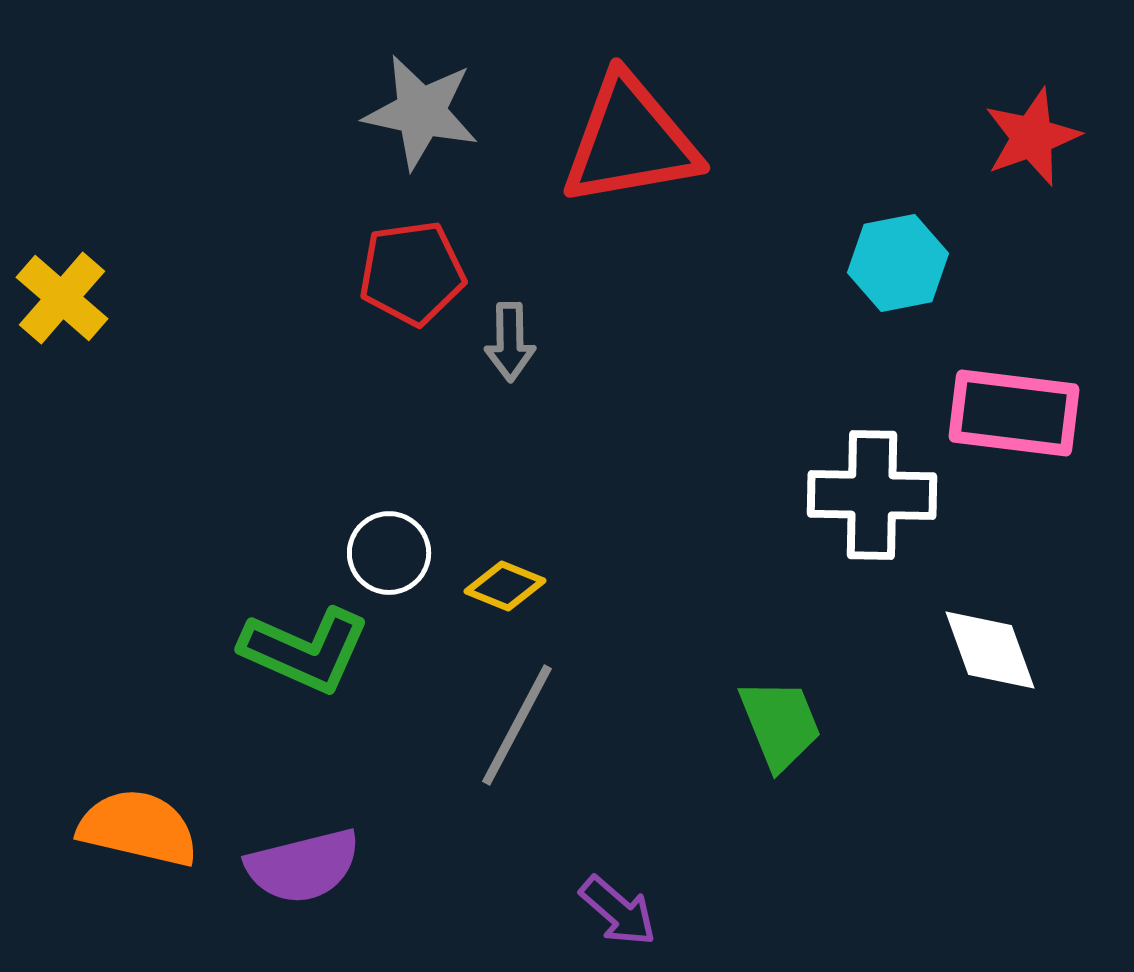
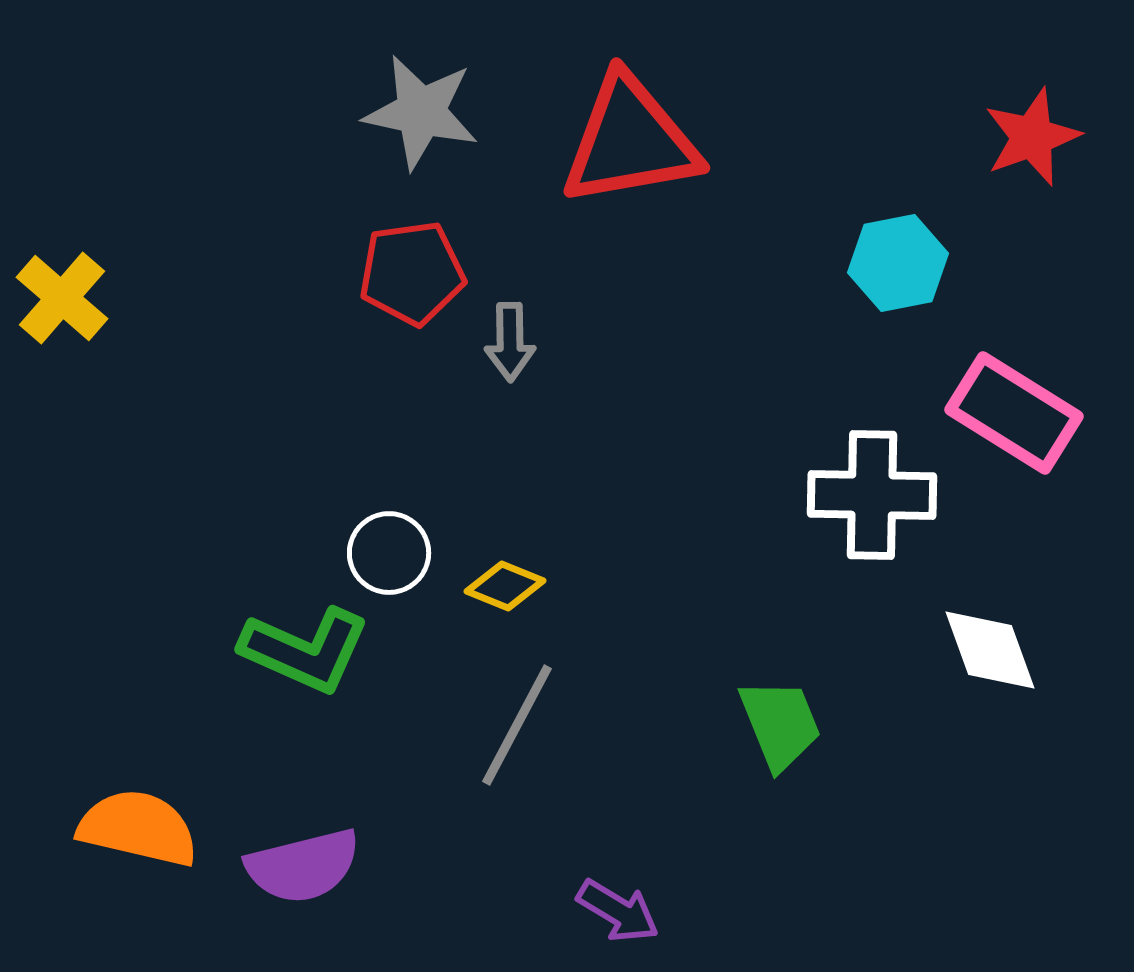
pink rectangle: rotated 25 degrees clockwise
purple arrow: rotated 10 degrees counterclockwise
